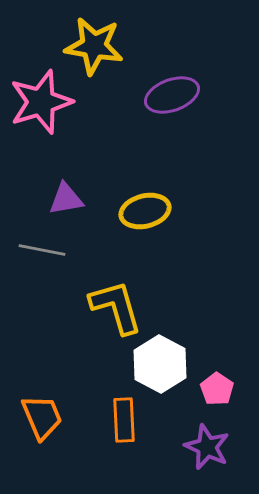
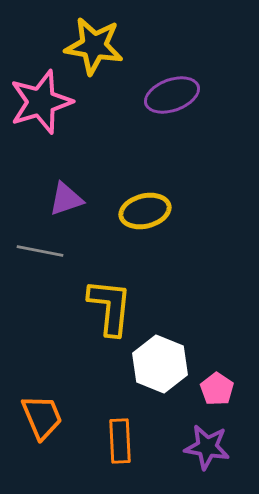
purple triangle: rotated 9 degrees counterclockwise
gray line: moved 2 px left, 1 px down
yellow L-shape: moved 6 px left; rotated 22 degrees clockwise
white hexagon: rotated 6 degrees counterclockwise
orange rectangle: moved 4 px left, 21 px down
purple star: rotated 15 degrees counterclockwise
